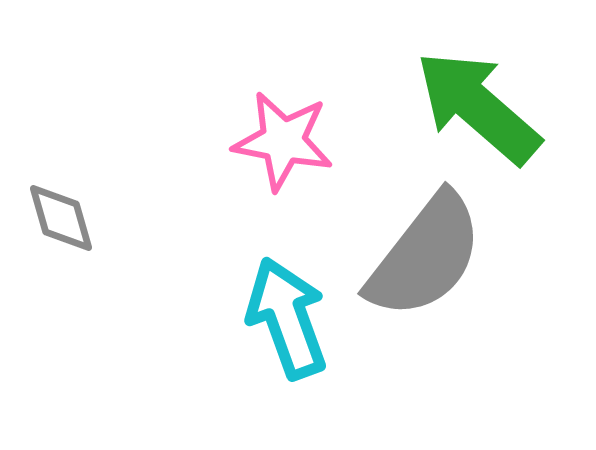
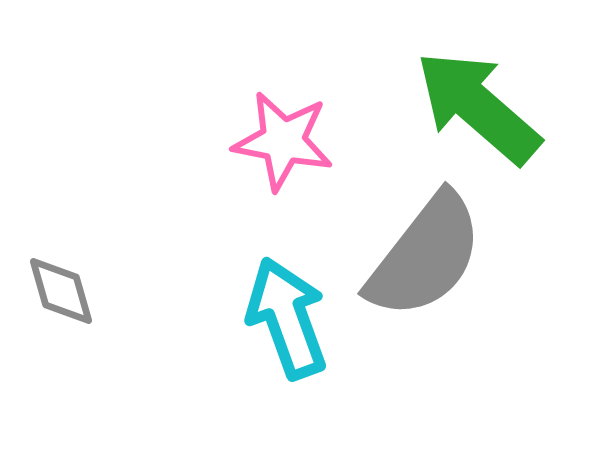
gray diamond: moved 73 px down
